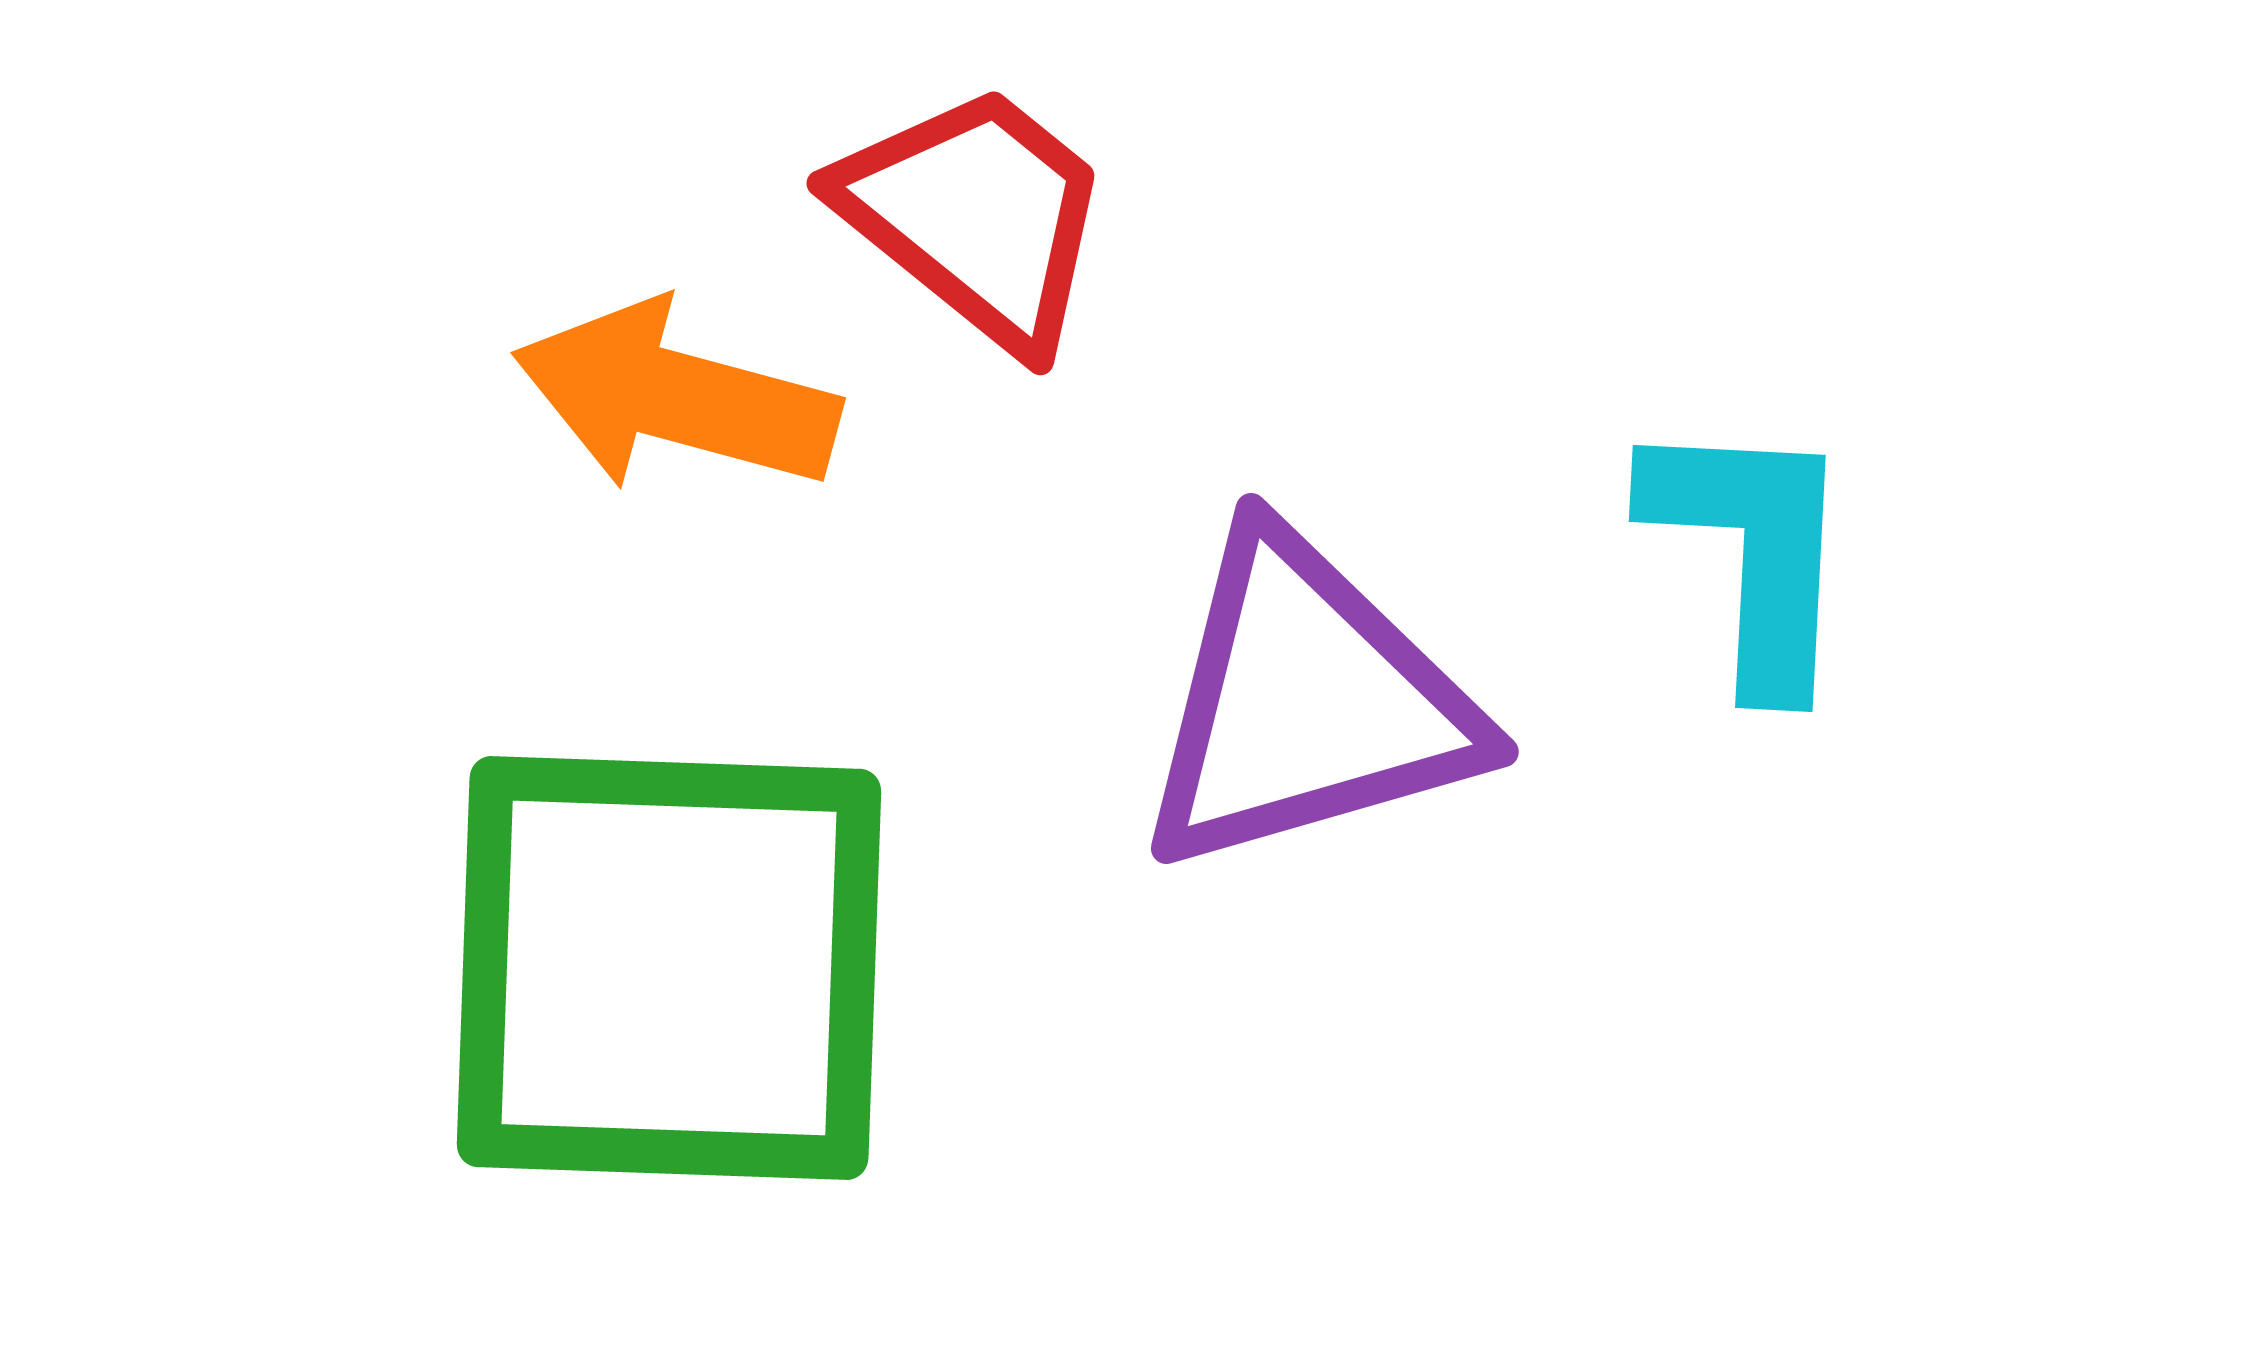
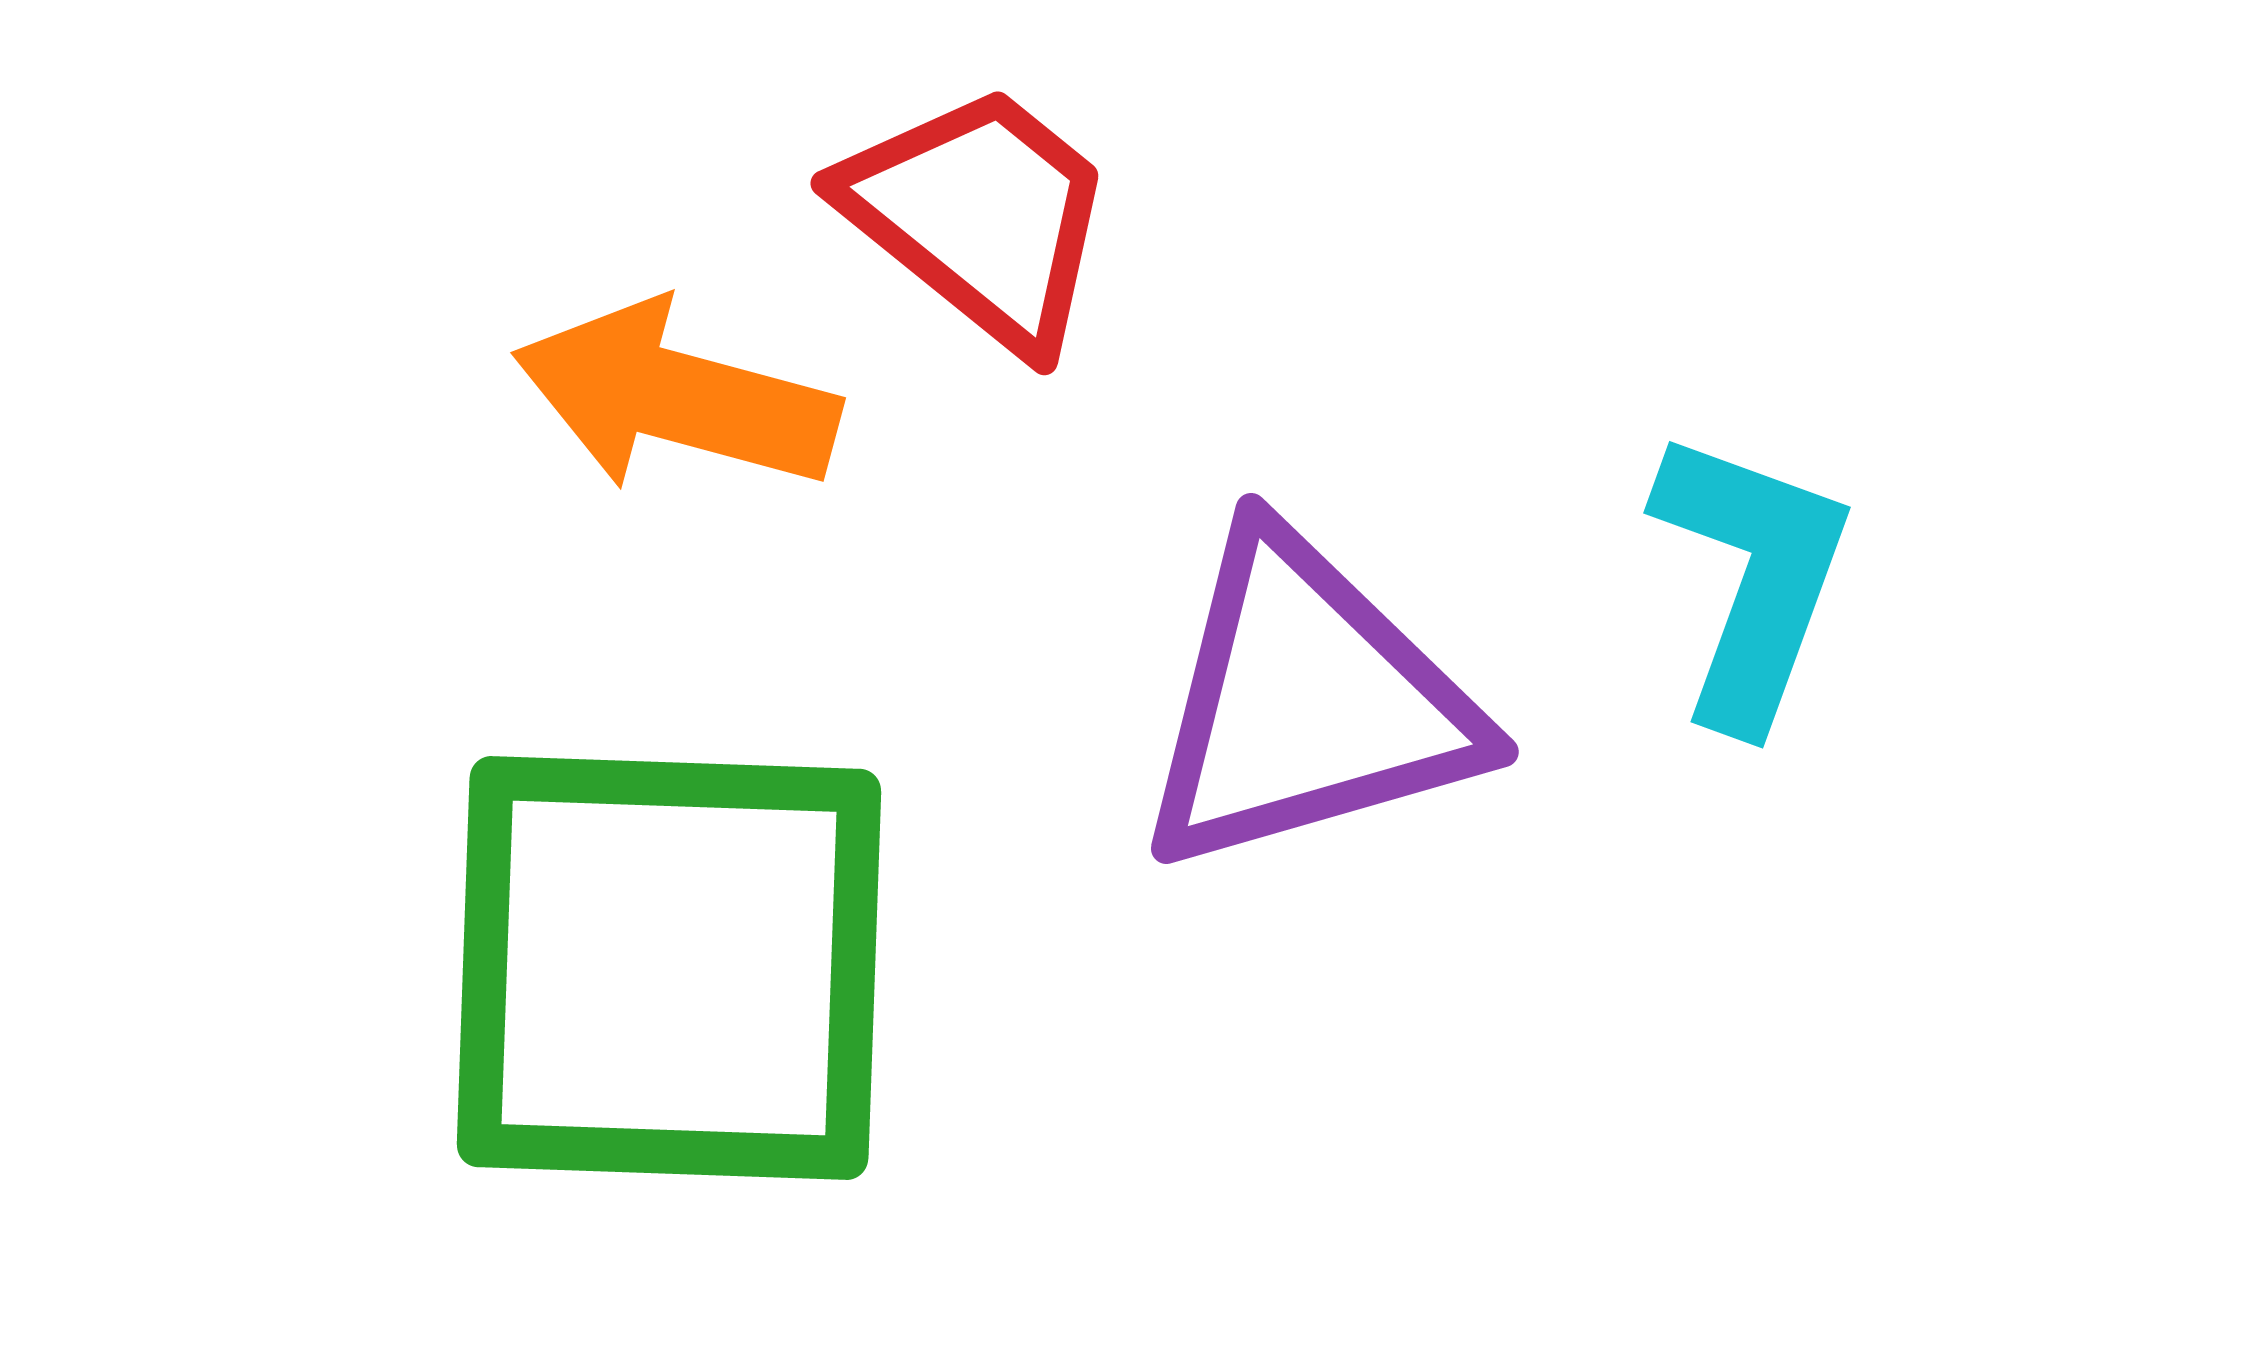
red trapezoid: moved 4 px right
cyan L-shape: moved 26 px down; rotated 17 degrees clockwise
